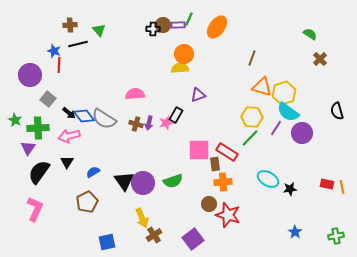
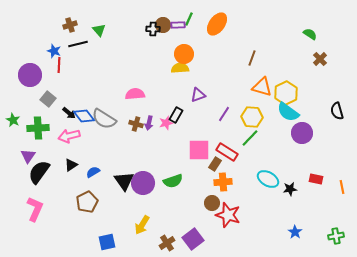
brown cross at (70, 25): rotated 16 degrees counterclockwise
orange ellipse at (217, 27): moved 3 px up
yellow hexagon at (284, 93): moved 2 px right; rotated 10 degrees counterclockwise
green star at (15, 120): moved 2 px left
purple line at (276, 128): moved 52 px left, 14 px up
purple triangle at (28, 148): moved 8 px down
black triangle at (67, 162): moved 4 px right, 3 px down; rotated 24 degrees clockwise
brown rectangle at (215, 164): rotated 40 degrees clockwise
red rectangle at (327, 184): moved 11 px left, 5 px up
brown circle at (209, 204): moved 3 px right, 1 px up
yellow arrow at (142, 218): moved 7 px down; rotated 54 degrees clockwise
brown cross at (154, 235): moved 13 px right, 8 px down
